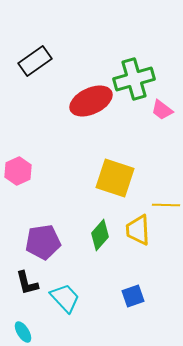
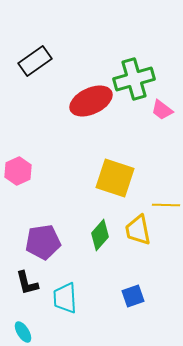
yellow trapezoid: rotated 8 degrees counterclockwise
cyan trapezoid: rotated 140 degrees counterclockwise
